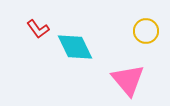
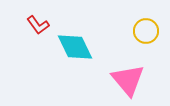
red L-shape: moved 4 px up
